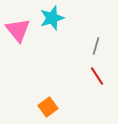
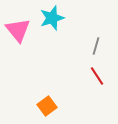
orange square: moved 1 px left, 1 px up
